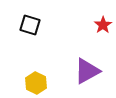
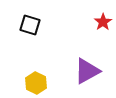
red star: moved 3 px up
